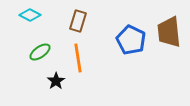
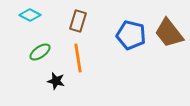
brown trapezoid: moved 1 px down; rotated 32 degrees counterclockwise
blue pentagon: moved 5 px up; rotated 12 degrees counterclockwise
black star: rotated 24 degrees counterclockwise
